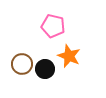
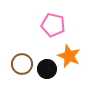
pink pentagon: moved 1 px up
black circle: moved 2 px right
